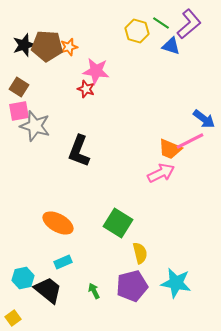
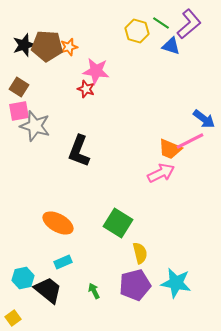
purple pentagon: moved 3 px right, 1 px up
